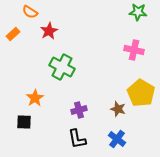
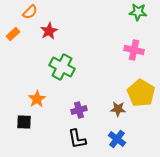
orange semicircle: rotated 77 degrees counterclockwise
orange star: moved 2 px right, 1 px down
brown star: rotated 14 degrees counterclockwise
